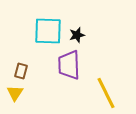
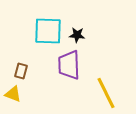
black star: rotated 21 degrees clockwise
yellow triangle: moved 2 px left, 1 px down; rotated 42 degrees counterclockwise
